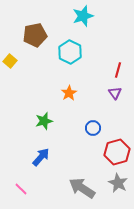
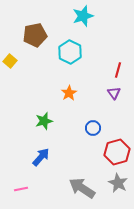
purple triangle: moved 1 px left
pink line: rotated 56 degrees counterclockwise
